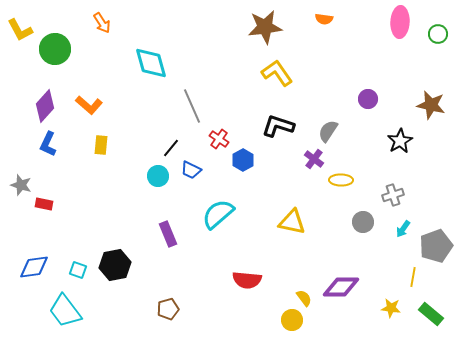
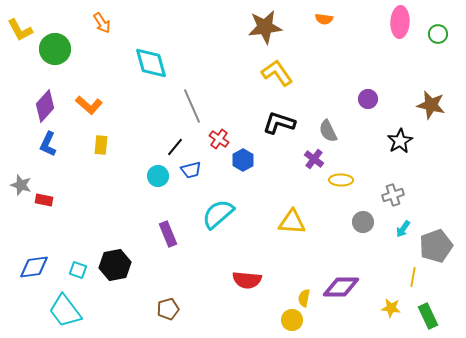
black L-shape at (278, 126): moved 1 px right, 3 px up
gray semicircle at (328, 131): rotated 60 degrees counterclockwise
black line at (171, 148): moved 4 px right, 1 px up
blue trapezoid at (191, 170): rotated 40 degrees counterclockwise
red rectangle at (44, 204): moved 4 px up
yellow triangle at (292, 222): rotated 8 degrees counterclockwise
yellow semicircle at (304, 298): rotated 132 degrees counterclockwise
green rectangle at (431, 314): moved 3 px left, 2 px down; rotated 25 degrees clockwise
